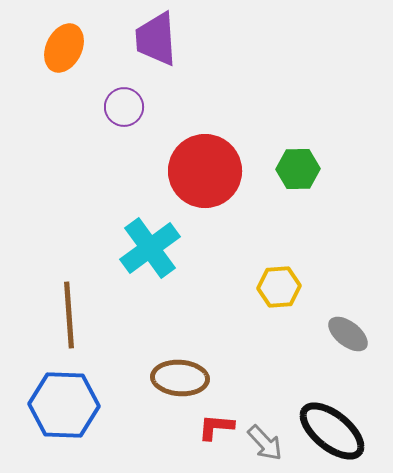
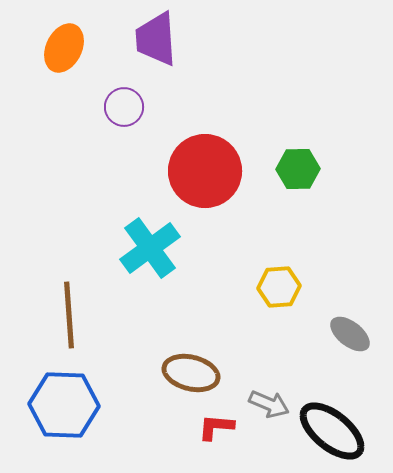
gray ellipse: moved 2 px right
brown ellipse: moved 11 px right, 5 px up; rotated 10 degrees clockwise
gray arrow: moved 4 px right, 39 px up; rotated 24 degrees counterclockwise
